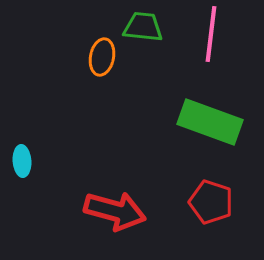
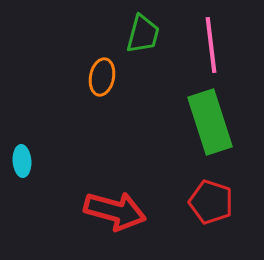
green trapezoid: moved 7 px down; rotated 99 degrees clockwise
pink line: moved 11 px down; rotated 14 degrees counterclockwise
orange ellipse: moved 20 px down
green rectangle: rotated 52 degrees clockwise
